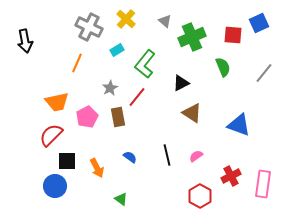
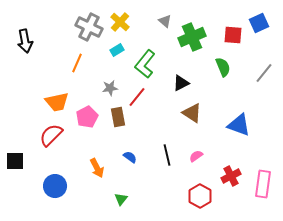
yellow cross: moved 6 px left, 3 px down
gray star: rotated 21 degrees clockwise
black square: moved 52 px left
green triangle: rotated 32 degrees clockwise
